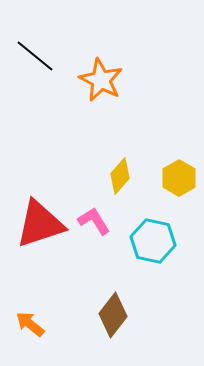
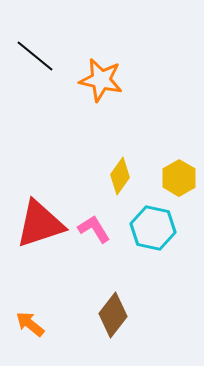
orange star: rotated 15 degrees counterclockwise
yellow diamond: rotated 6 degrees counterclockwise
pink L-shape: moved 8 px down
cyan hexagon: moved 13 px up
